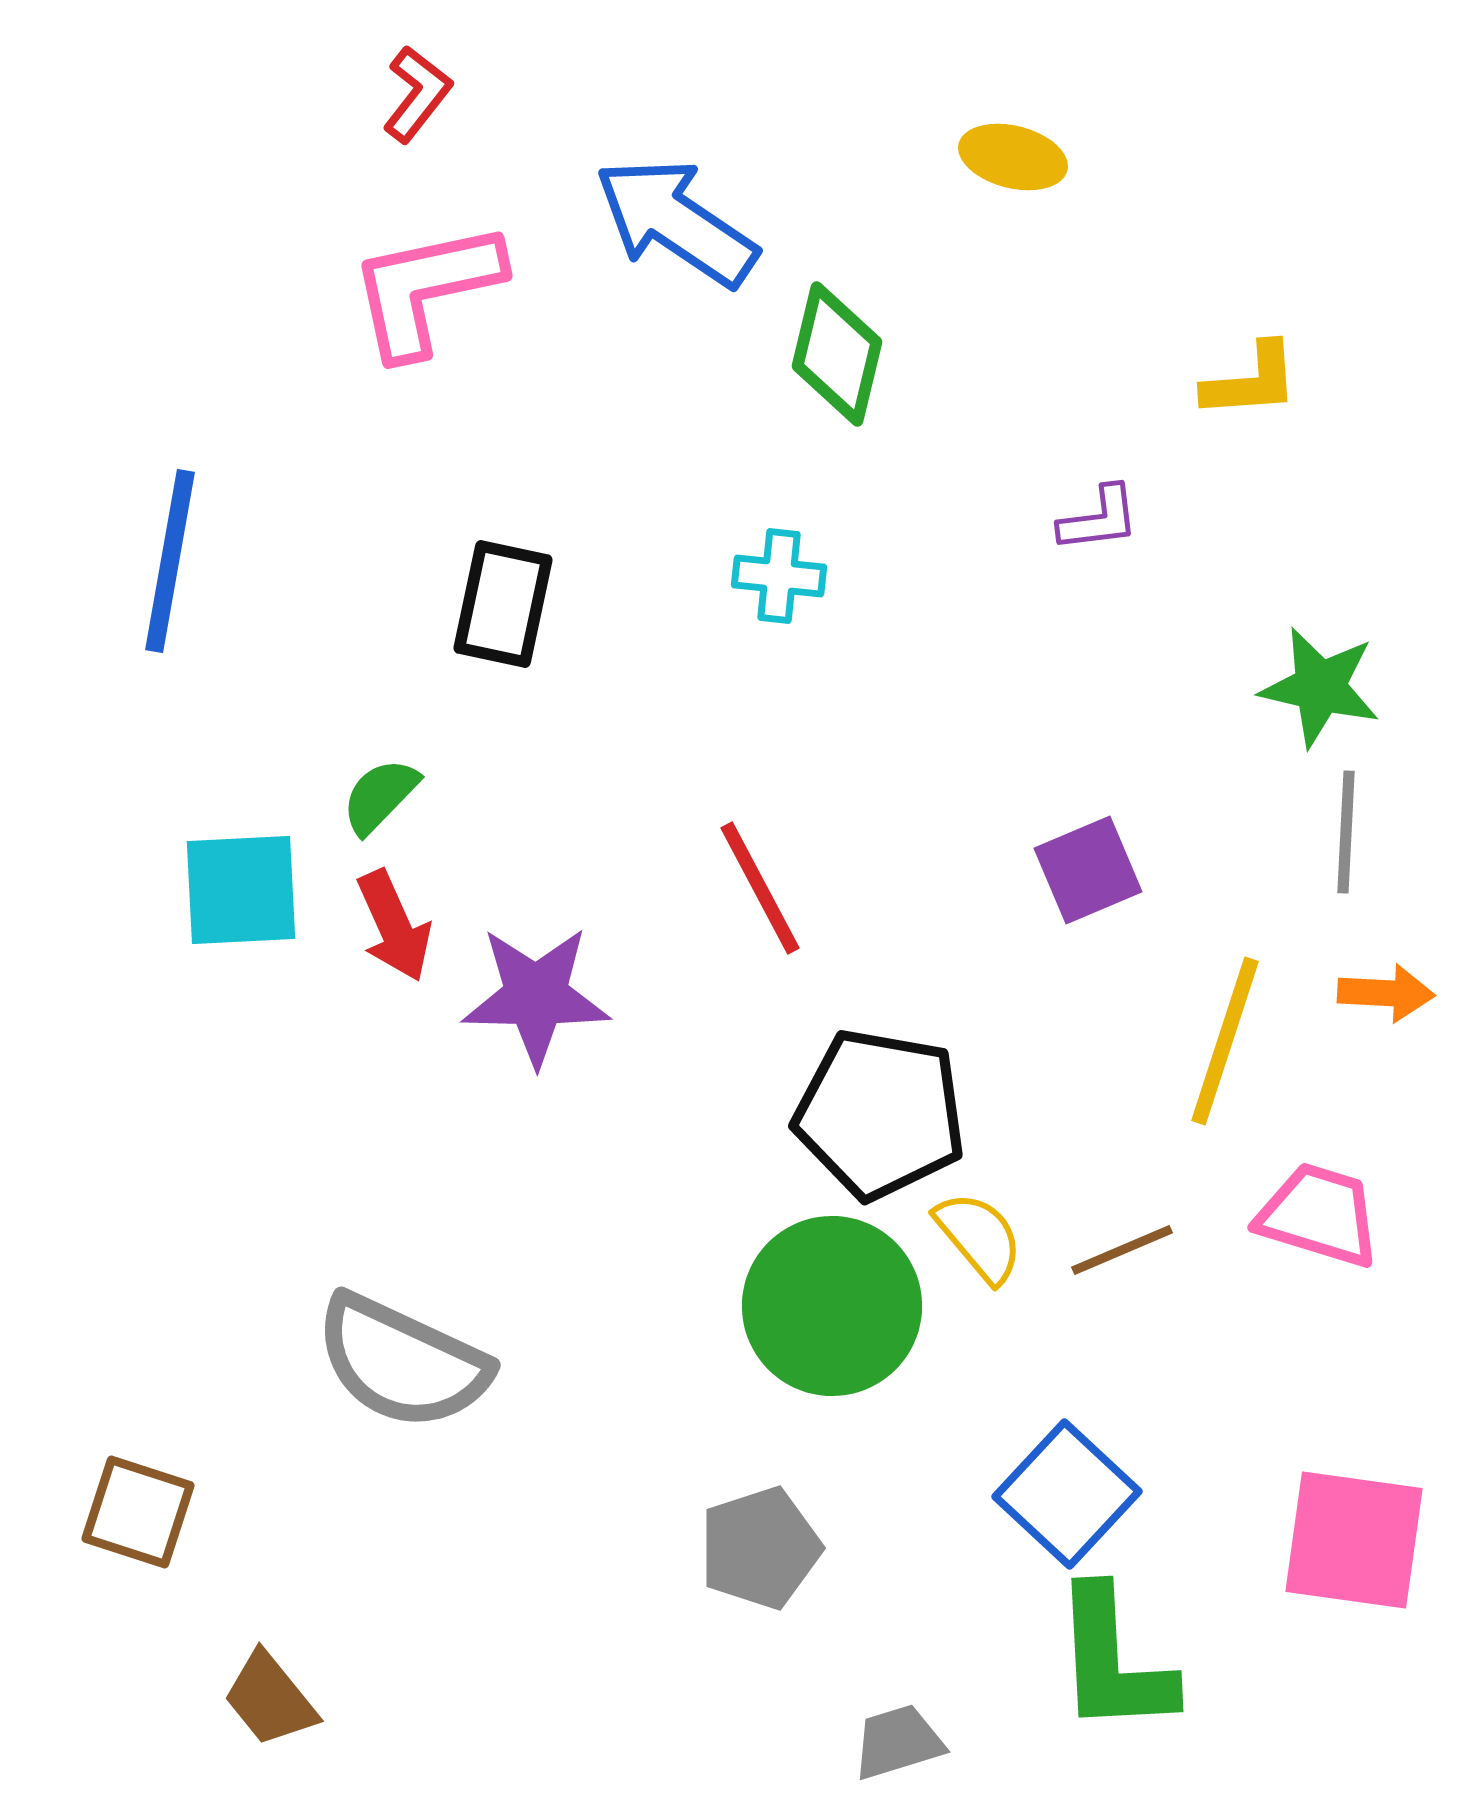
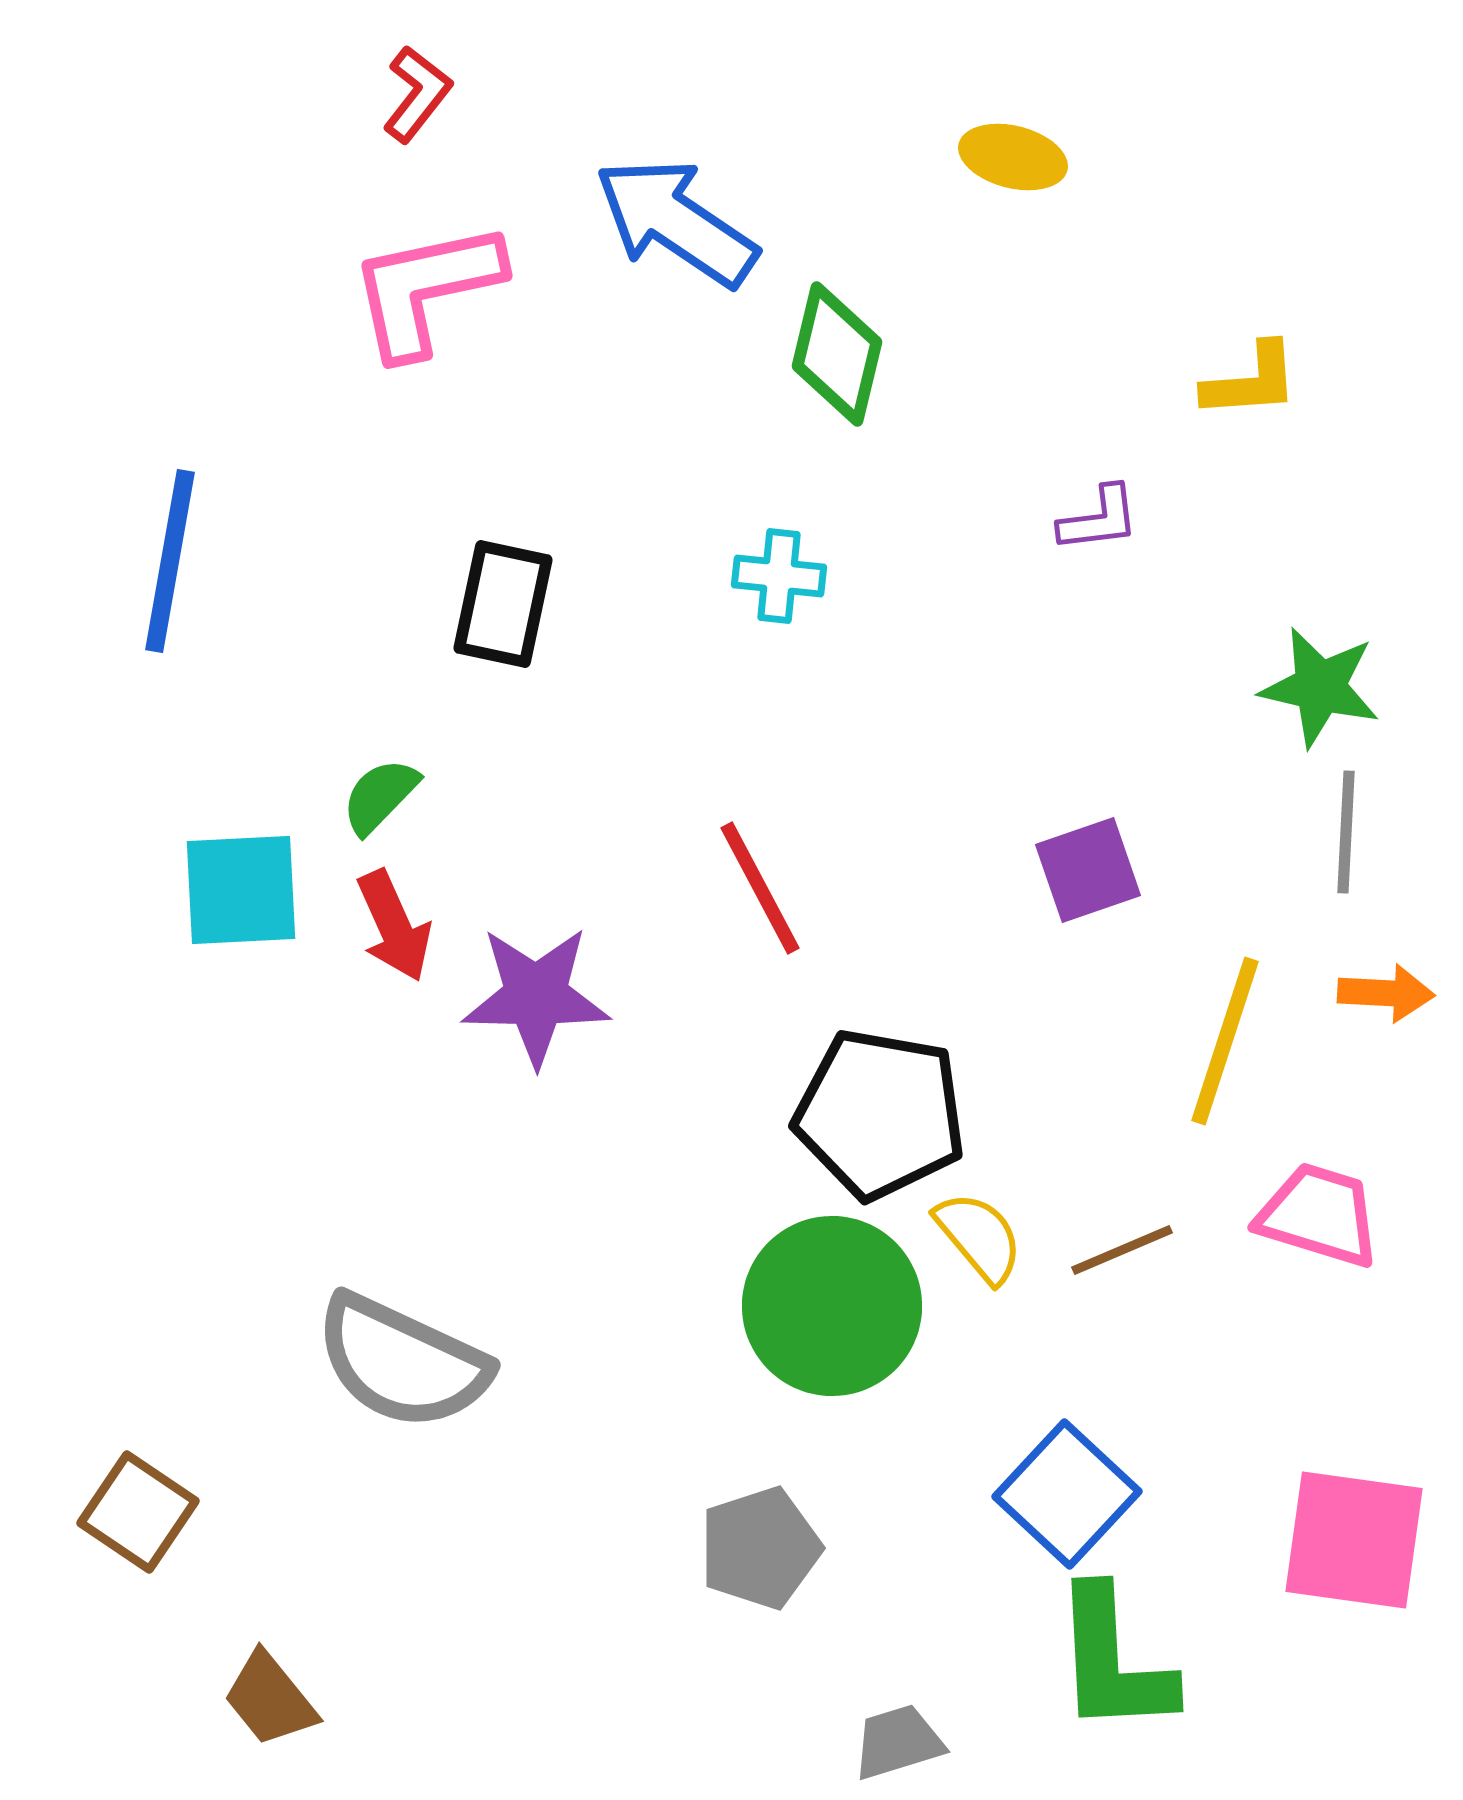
purple square: rotated 4 degrees clockwise
brown square: rotated 16 degrees clockwise
